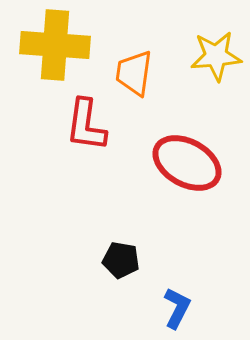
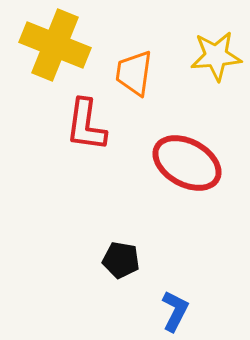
yellow cross: rotated 18 degrees clockwise
blue L-shape: moved 2 px left, 3 px down
